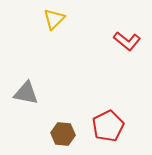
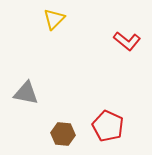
red pentagon: rotated 20 degrees counterclockwise
